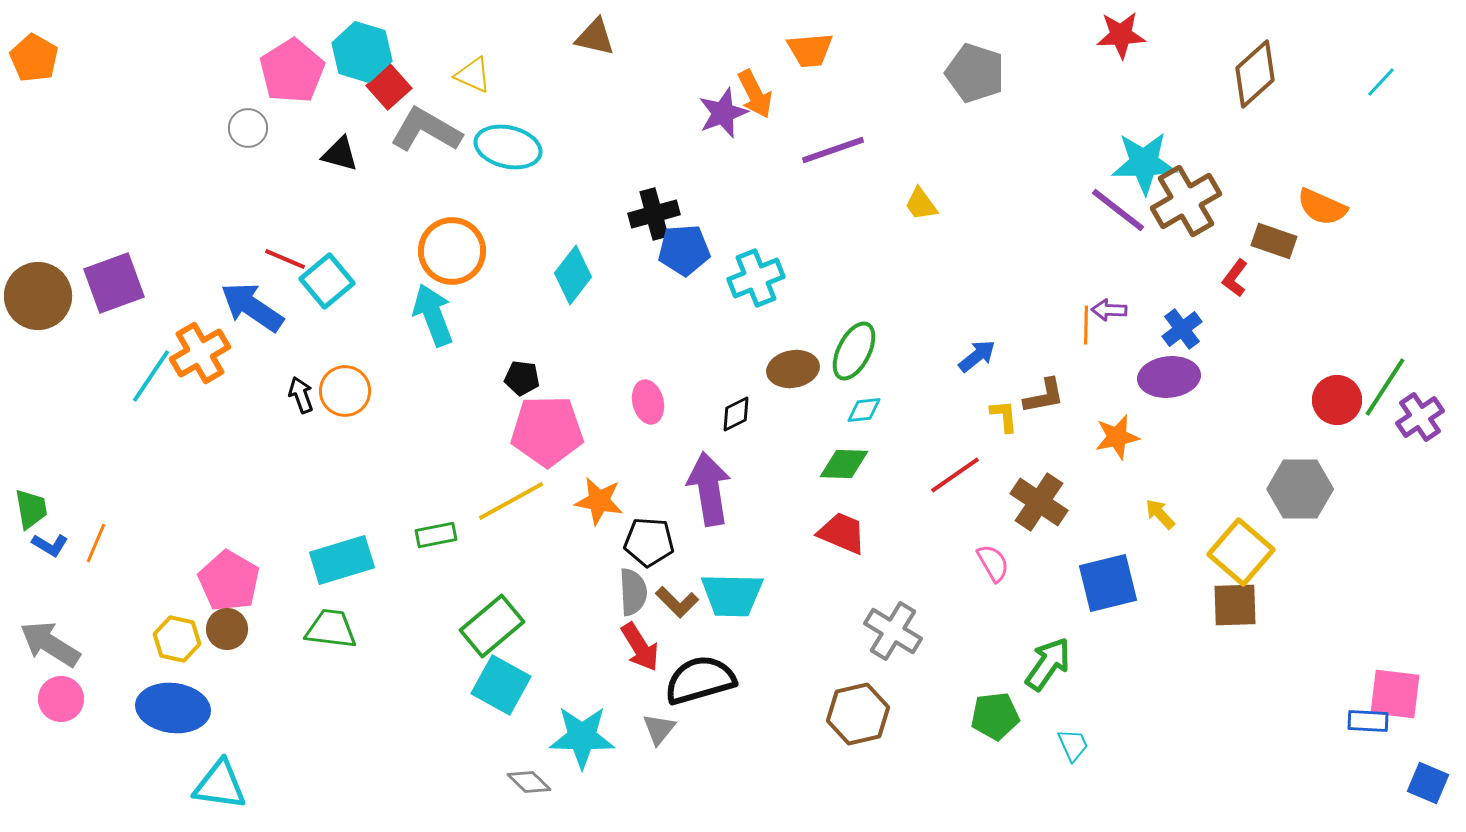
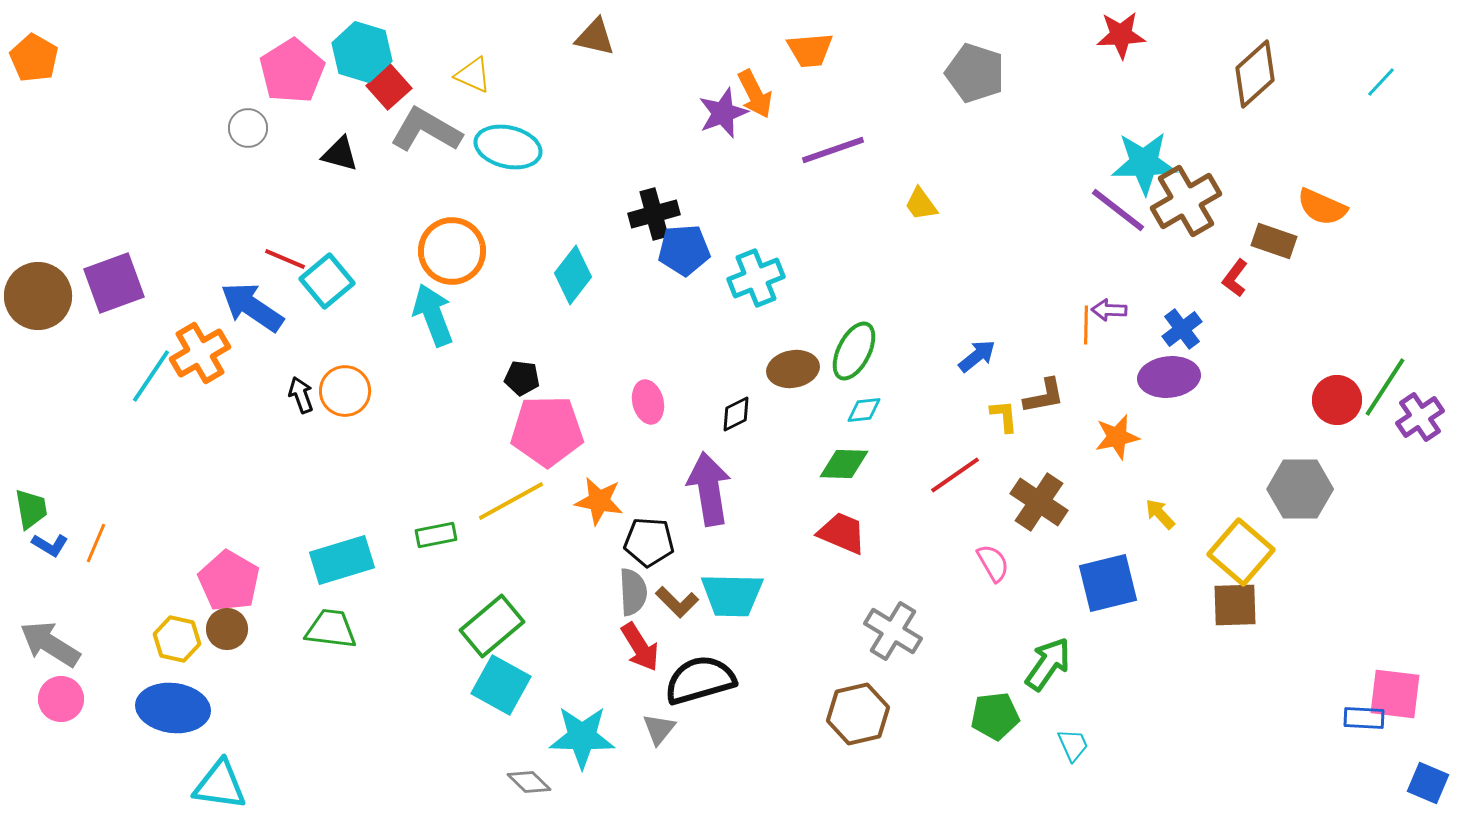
blue rectangle at (1368, 721): moved 4 px left, 3 px up
